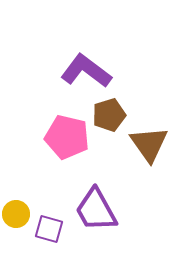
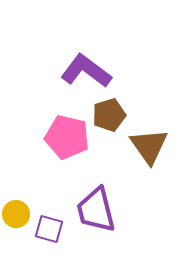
brown triangle: moved 2 px down
purple trapezoid: rotated 15 degrees clockwise
